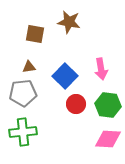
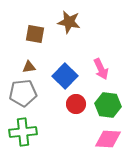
pink arrow: rotated 15 degrees counterclockwise
